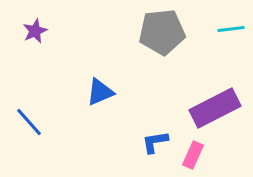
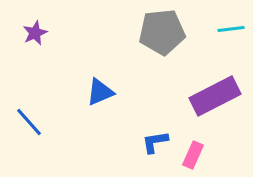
purple star: moved 2 px down
purple rectangle: moved 12 px up
